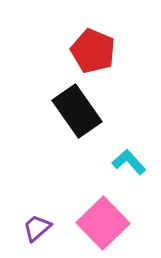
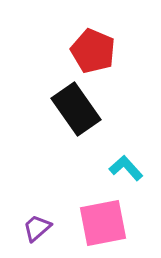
black rectangle: moved 1 px left, 2 px up
cyan L-shape: moved 3 px left, 6 px down
pink square: rotated 33 degrees clockwise
